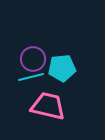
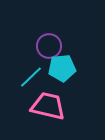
purple circle: moved 16 px right, 13 px up
cyan line: rotated 30 degrees counterclockwise
